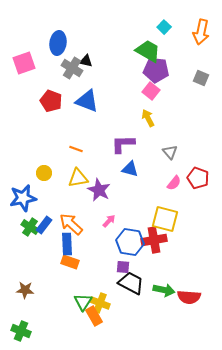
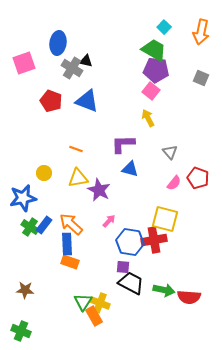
green trapezoid at (148, 51): moved 6 px right, 1 px up
